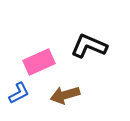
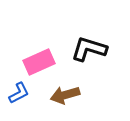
black L-shape: moved 3 px down; rotated 6 degrees counterclockwise
